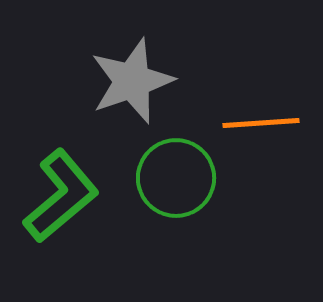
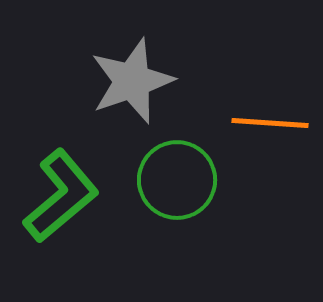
orange line: moved 9 px right; rotated 8 degrees clockwise
green circle: moved 1 px right, 2 px down
